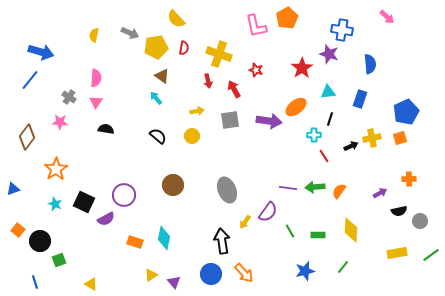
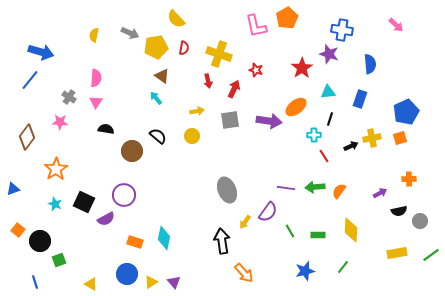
pink arrow at (387, 17): moved 9 px right, 8 px down
red arrow at (234, 89): rotated 54 degrees clockwise
brown circle at (173, 185): moved 41 px left, 34 px up
purple line at (288, 188): moved 2 px left
blue circle at (211, 274): moved 84 px left
yellow triangle at (151, 275): moved 7 px down
